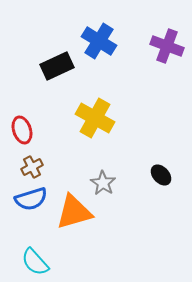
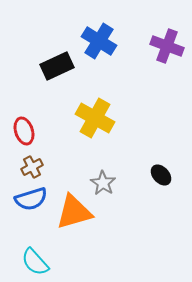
red ellipse: moved 2 px right, 1 px down
